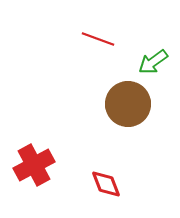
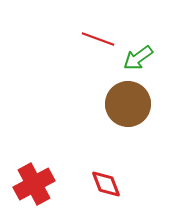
green arrow: moved 15 px left, 4 px up
red cross: moved 19 px down
